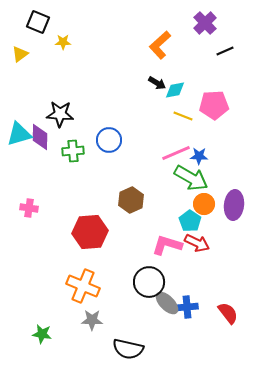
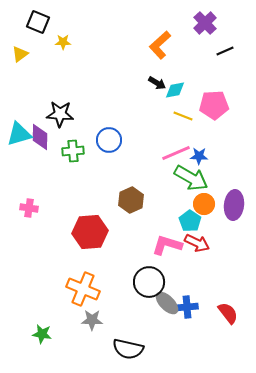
orange cross: moved 3 px down
